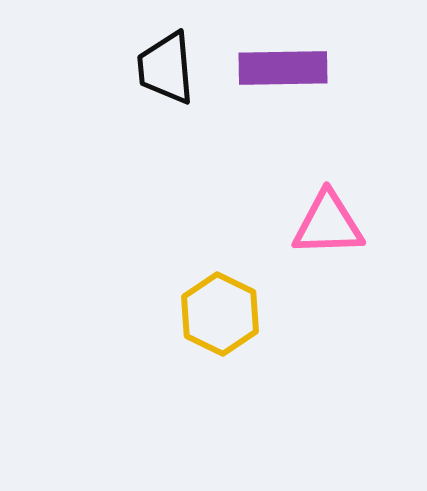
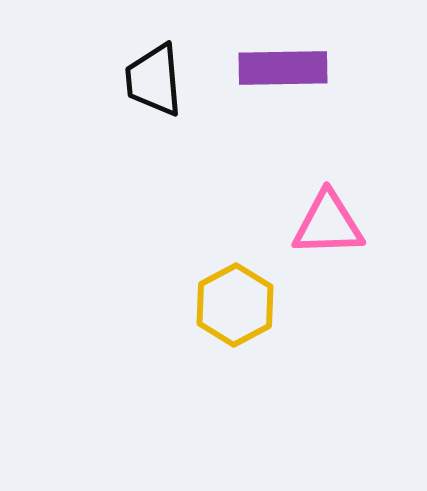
black trapezoid: moved 12 px left, 12 px down
yellow hexagon: moved 15 px right, 9 px up; rotated 6 degrees clockwise
